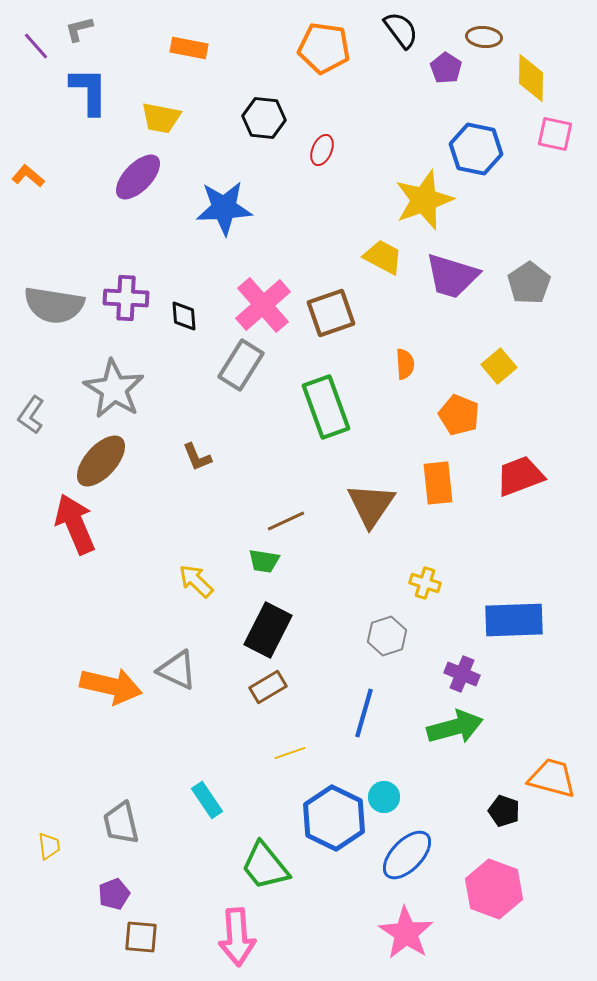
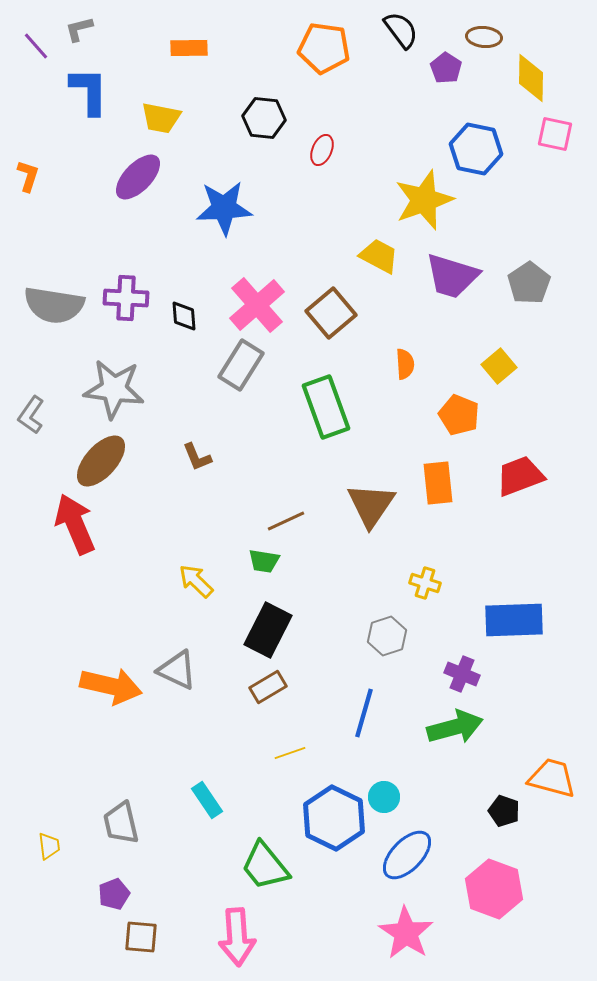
orange rectangle at (189, 48): rotated 12 degrees counterclockwise
orange L-shape at (28, 176): rotated 68 degrees clockwise
yellow trapezoid at (383, 257): moved 4 px left, 1 px up
pink cross at (263, 305): moved 6 px left
brown square at (331, 313): rotated 21 degrees counterclockwise
gray star at (114, 389): rotated 24 degrees counterclockwise
